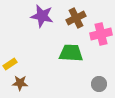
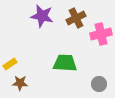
green trapezoid: moved 6 px left, 10 px down
